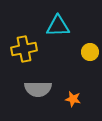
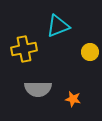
cyan triangle: rotated 20 degrees counterclockwise
